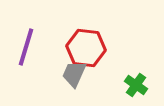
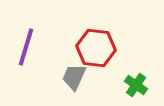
red hexagon: moved 10 px right
gray trapezoid: moved 3 px down
